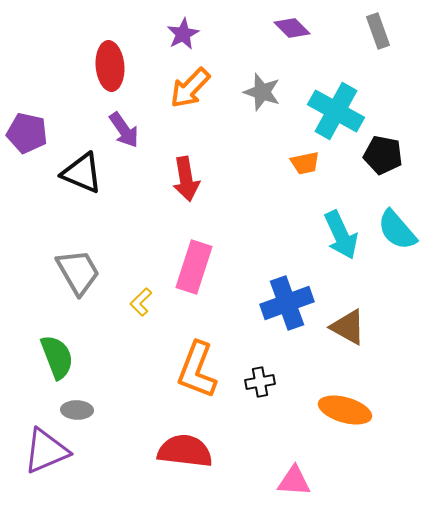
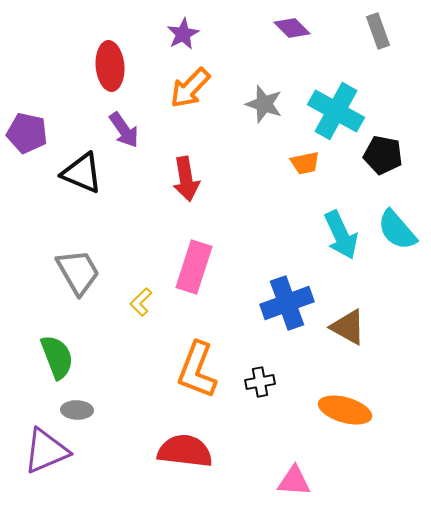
gray star: moved 2 px right, 12 px down
